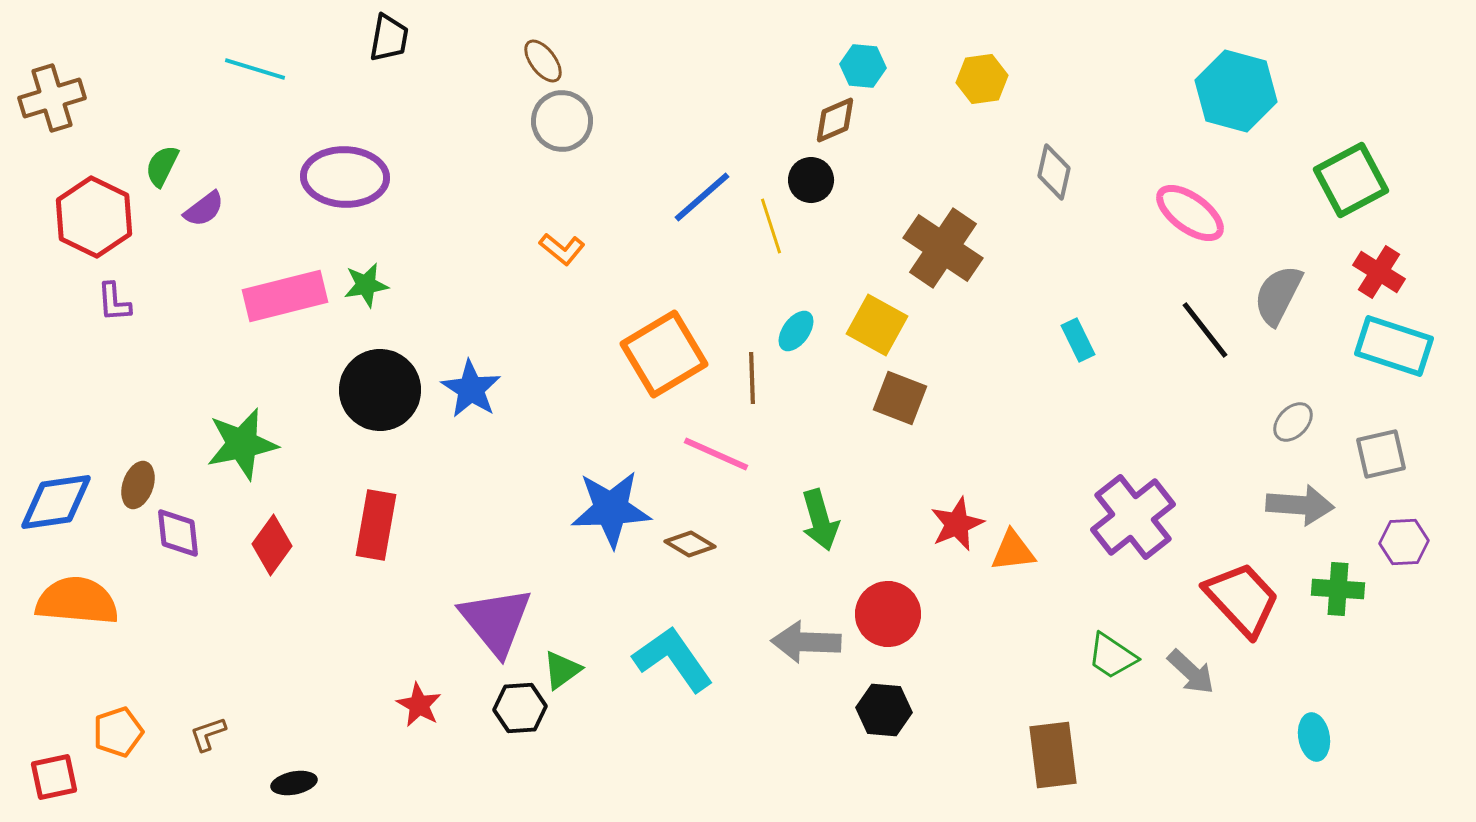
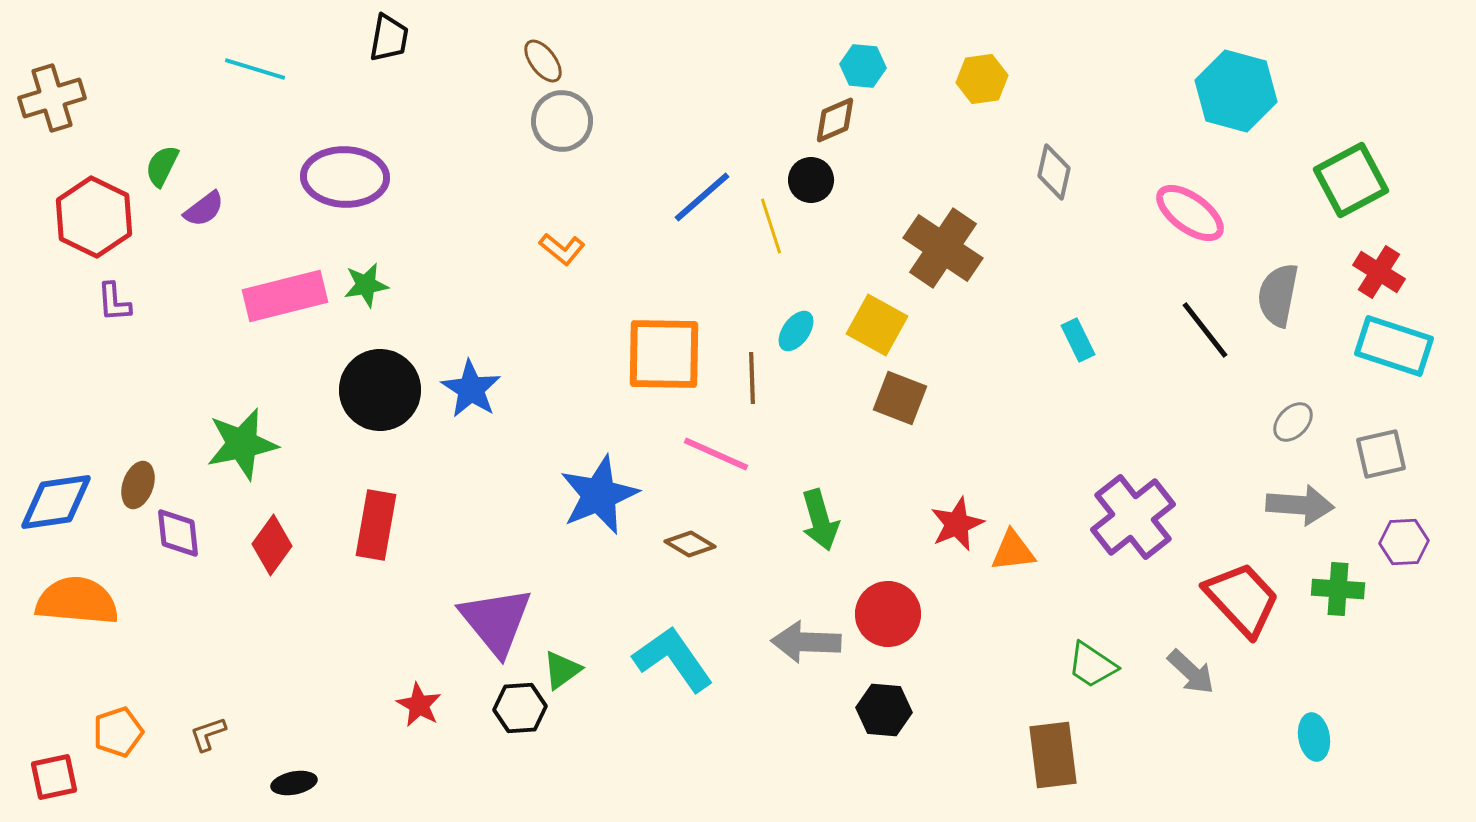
gray semicircle at (1278, 295): rotated 16 degrees counterclockwise
orange square at (664, 354): rotated 32 degrees clockwise
blue star at (611, 509): moved 12 px left, 14 px up; rotated 20 degrees counterclockwise
green trapezoid at (1112, 656): moved 20 px left, 9 px down
